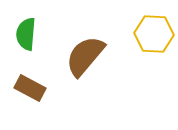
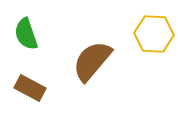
green semicircle: rotated 24 degrees counterclockwise
brown semicircle: moved 7 px right, 5 px down
